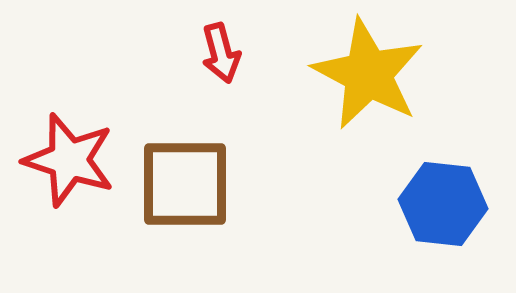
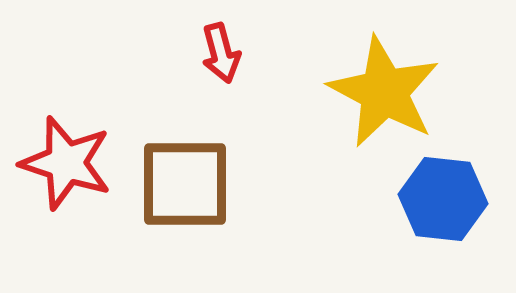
yellow star: moved 16 px right, 18 px down
red star: moved 3 px left, 3 px down
blue hexagon: moved 5 px up
